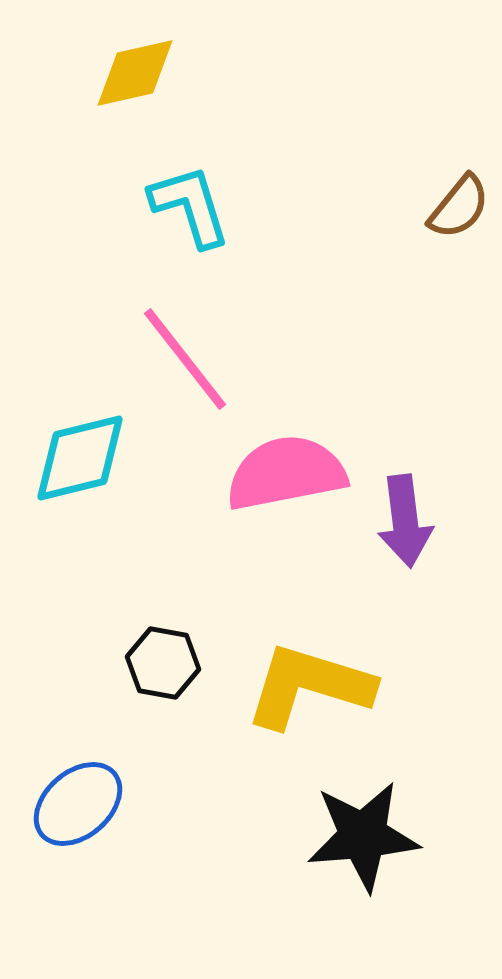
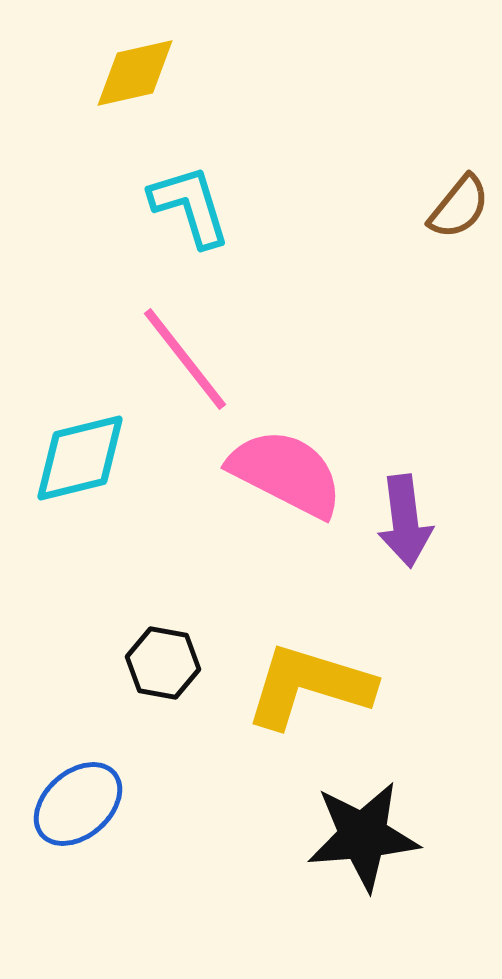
pink semicircle: rotated 38 degrees clockwise
